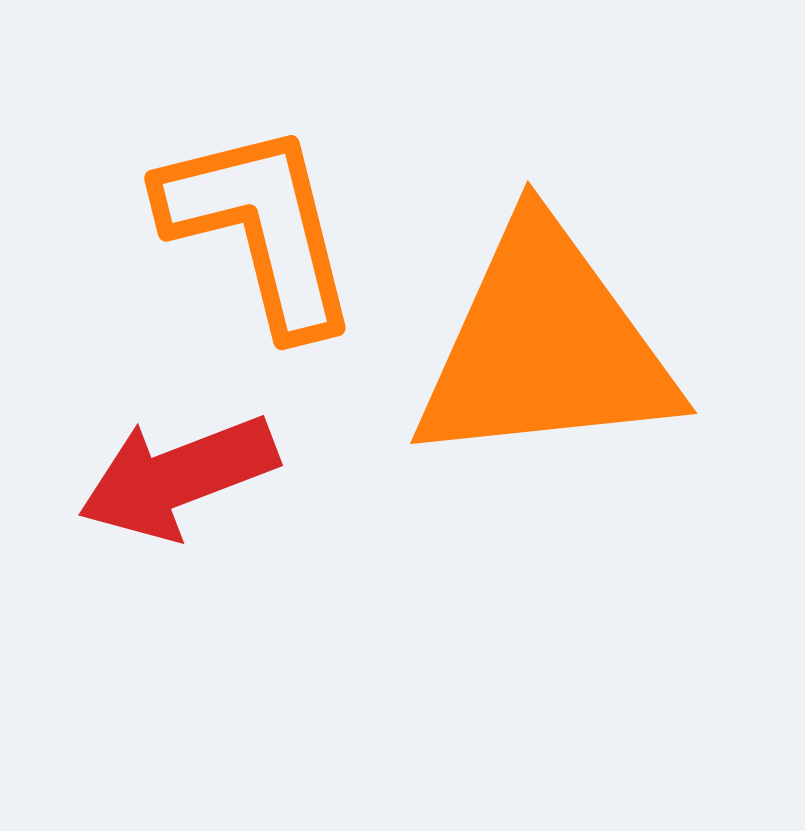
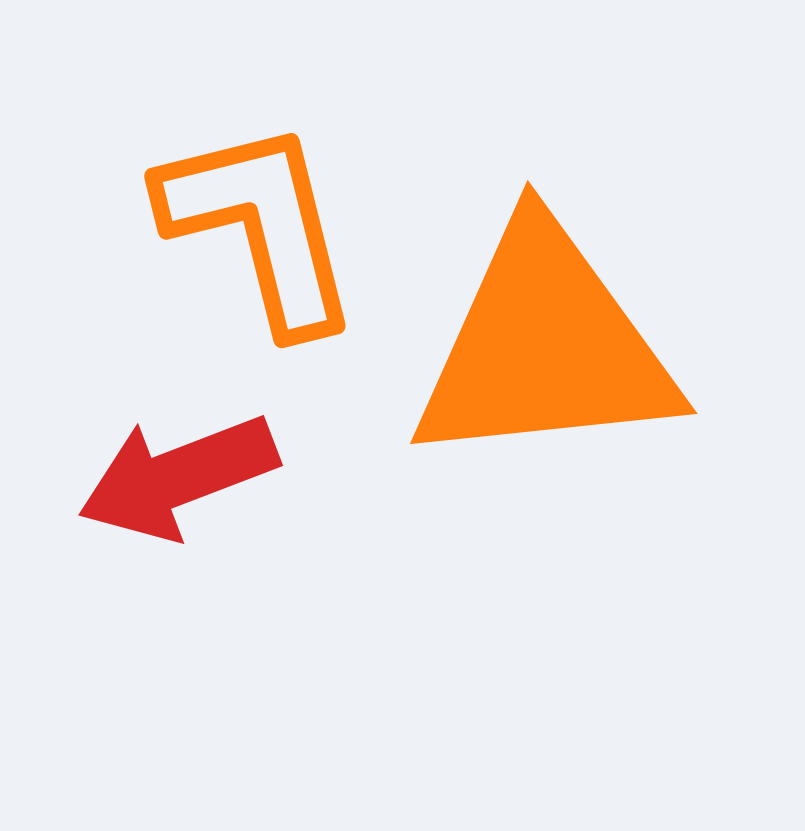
orange L-shape: moved 2 px up
